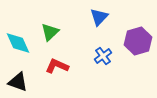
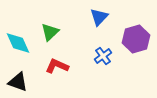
purple hexagon: moved 2 px left, 2 px up
